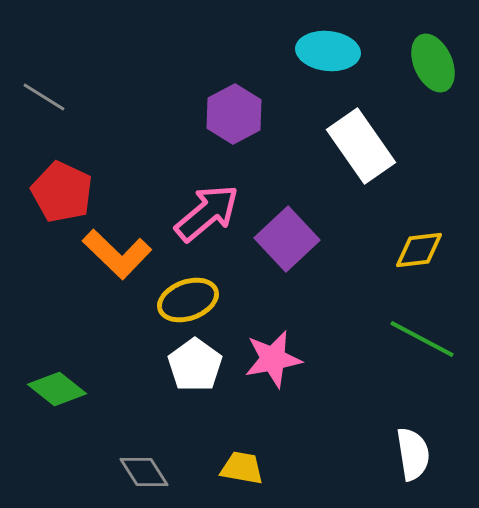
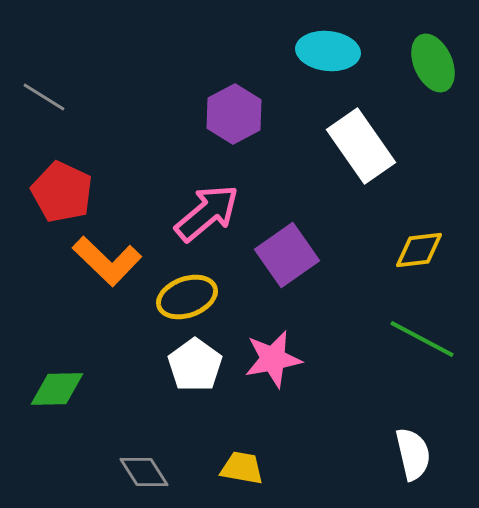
purple square: moved 16 px down; rotated 8 degrees clockwise
orange L-shape: moved 10 px left, 7 px down
yellow ellipse: moved 1 px left, 3 px up
green diamond: rotated 40 degrees counterclockwise
white semicircle: rotated 4 degrees counterclockwise
